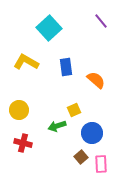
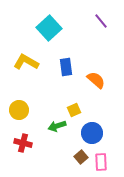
pink rectangle: moved 2 px up
